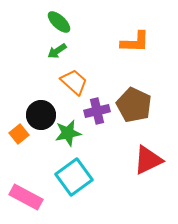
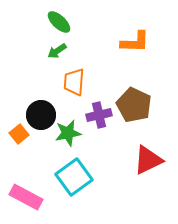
orange trapezoid: rotated 128 degrees counterclockwise
purple cross: moved 2 px right, 4 px down
